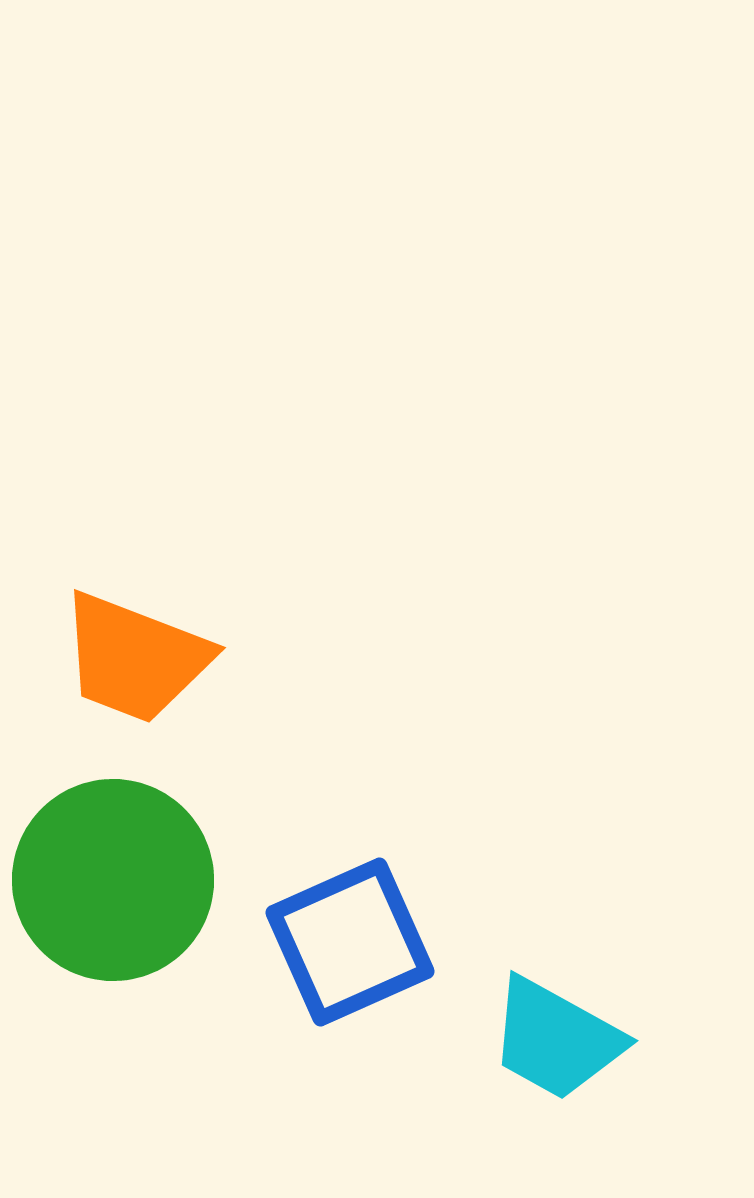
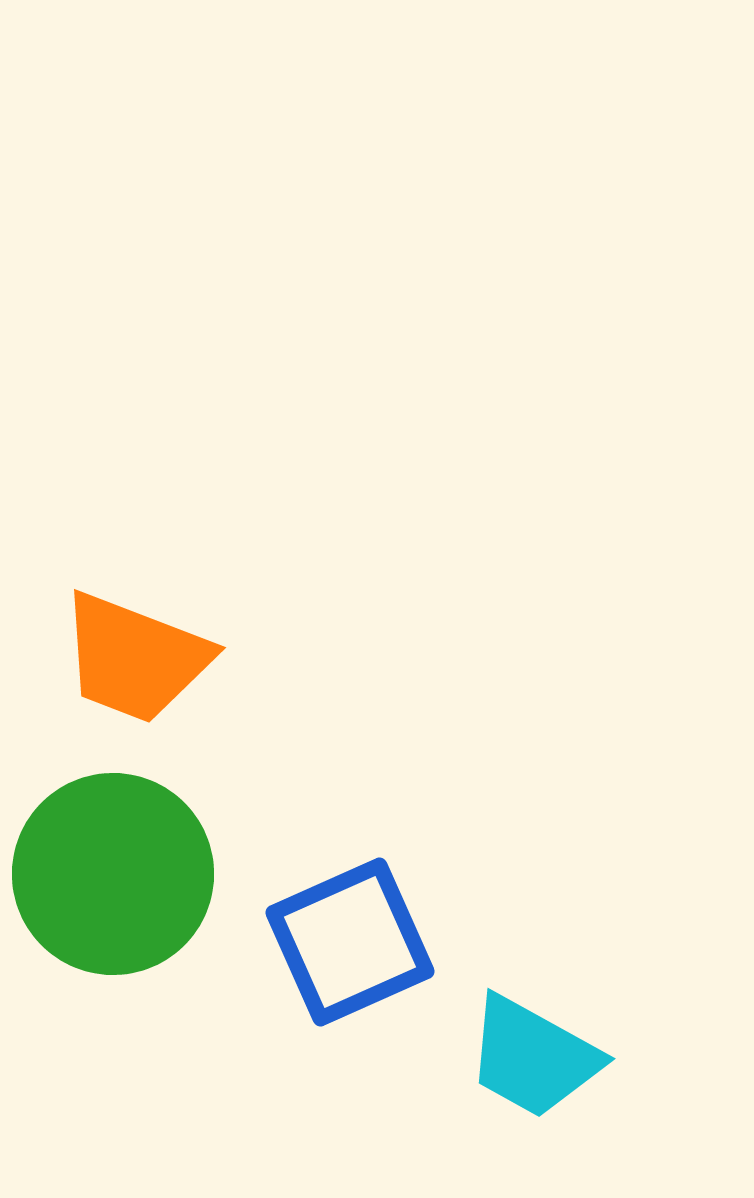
green circle: moved 6 px up
cyan trapezoid: moved 23 px left, 18 px down
